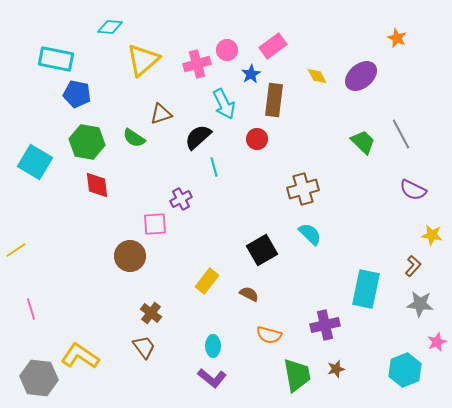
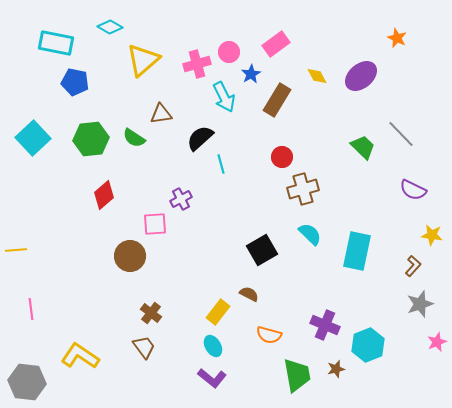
cyan diamond at (110, 27): rotated 25 degrees clockwise
pink rectangle at (273, 46): moved 3 px right, 2 px up
pink circle at (227, 50): moved 2 px right, 2 px down
cyan rectangle at (56, 59): moved 16 px up
blue pentagon at (77, 94): moved 2 px left, 12 px up
brown rectangle at (274, 100): moved 3 px right; rotated 24 degrees clockwise
cyan arrow at (224, 104): moved 7 px up
brown triangle at (161, 114): rotated 10 degrees clockwise
gray line at (401, 134): rotated 16 degrees counterclockwise
black semicircle at (198, 137): moved 2 px right, 1 px down
red circle at (257, 139): moved 25 px right, 18 px down
green hexagon at (87, 142): moved 4 px right, 3 px up; rotated 16 degrees counterclockwise
green trapezoid at (363, 142): moved 5 px down
cyan square at (35, 162): moved 2 px left, 24 px up; rotated 16 degrees clockwise
cyan line at (214, 167): moved 7 px right, 3 px up
red diamond at (97, 185): moved 7 px right, 10 px down; rotated 56 degrees clockwise
yellow line at (16, 250): rotated 30 degrees clockwise
yellow rectangle at (207, 281): moved 11 px right, 31 px down
cyan rectangle at (366, 289): moved 9 px left, 38 px up
gray star at (420, 304): rotated 24 degrees counterclockwise
pink line at (31, 309): rotated 10 degrees clockwise
purple cross at (325, 325): rotated 36 degrees clockwise
cyan ellipse at (213, 346): rotated 30 degrees counterclockwise
cyan hexagon at (405, 370): moved 37 px left, 25 px up
gray hexagon at (39, 378): moved 12 px left, 4 px down
